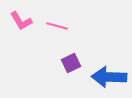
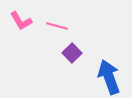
purple square: moved 1 px right, 10 px up; rotated 18 degrees counterclockwise
blue arrow: rotated 68 degrees clockwise
